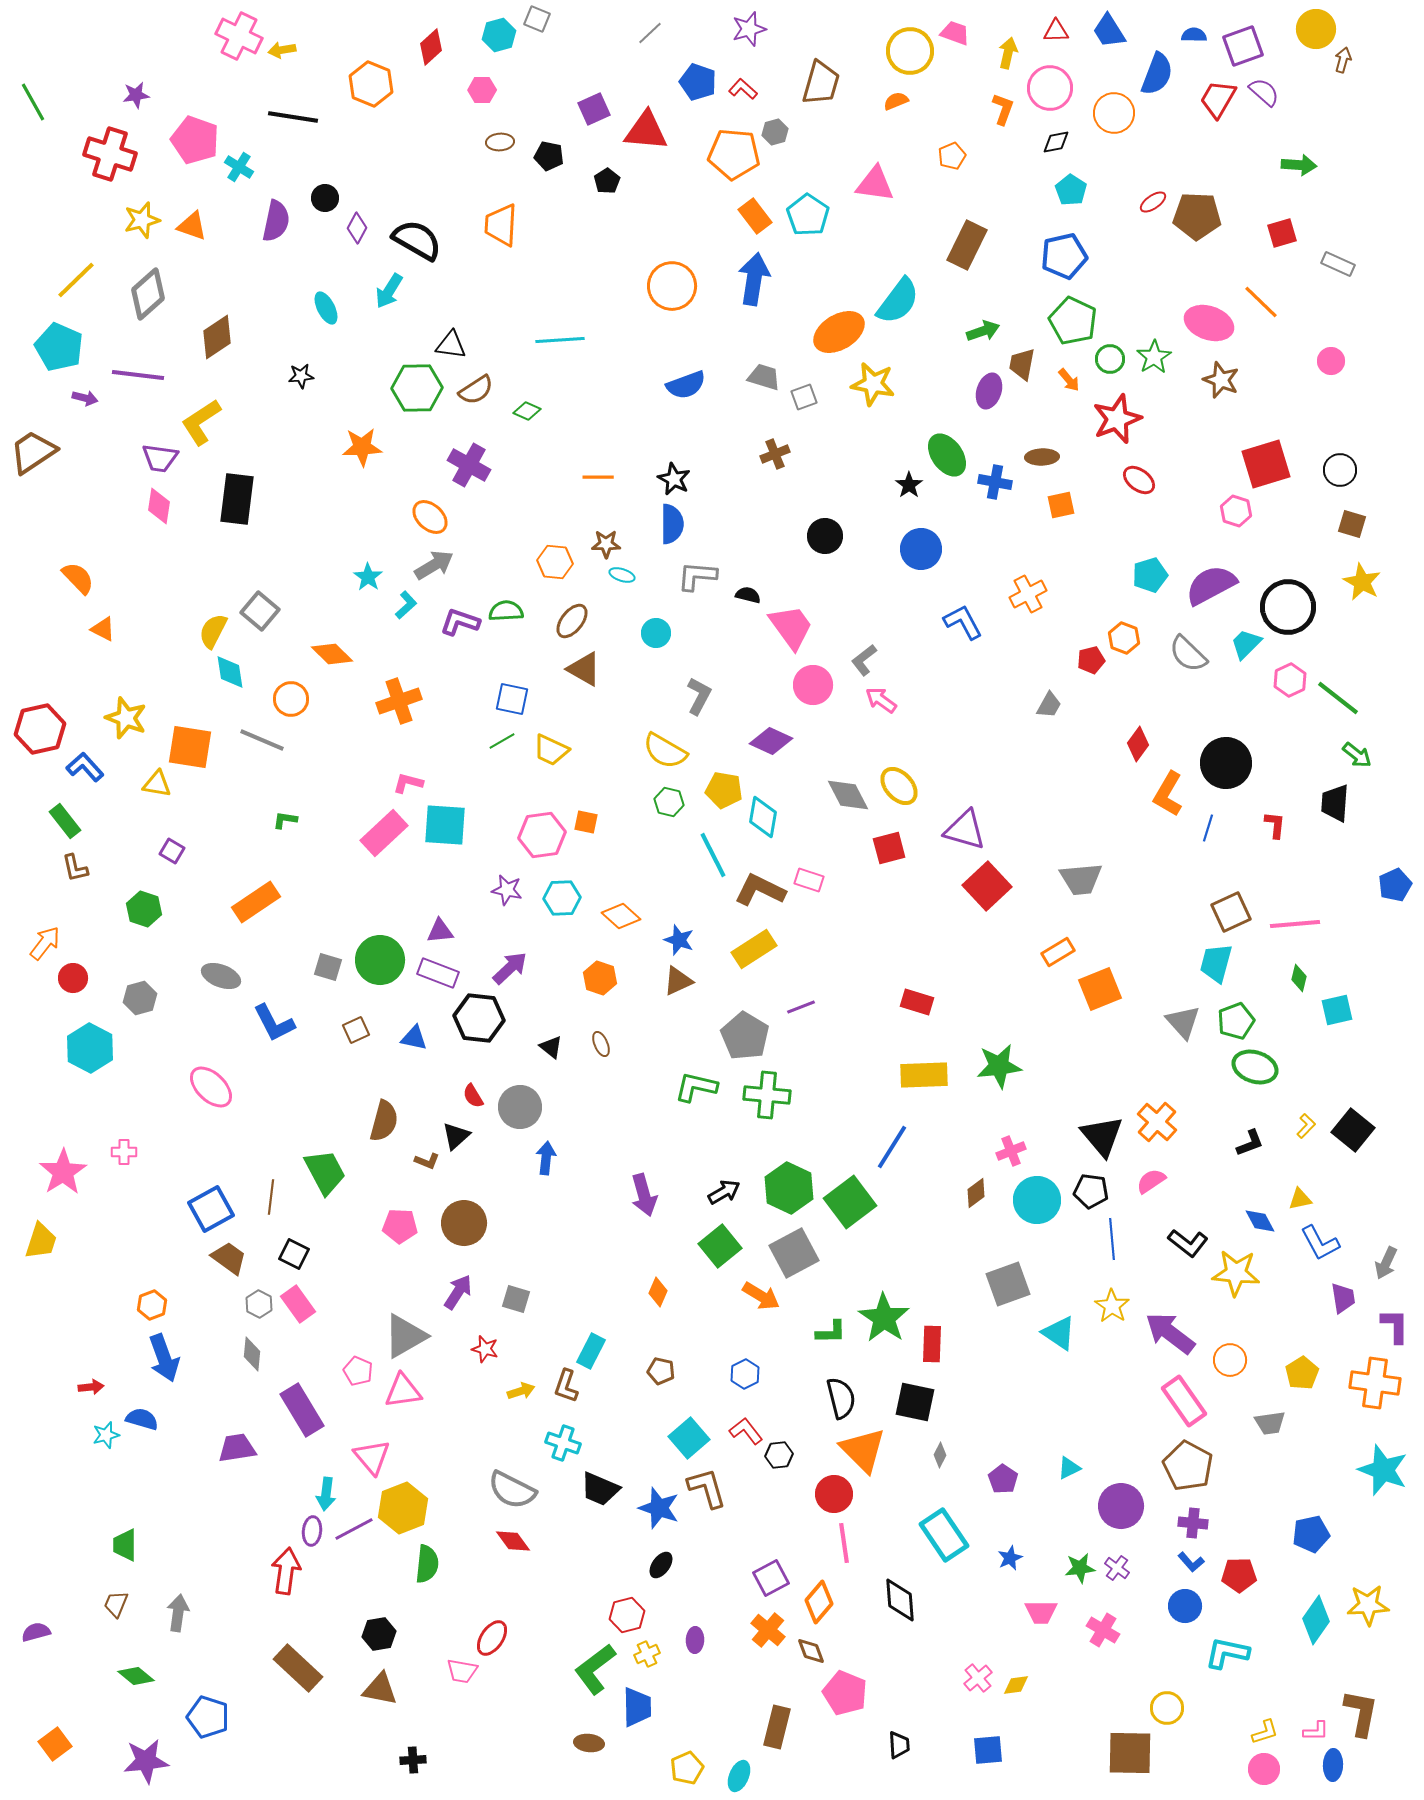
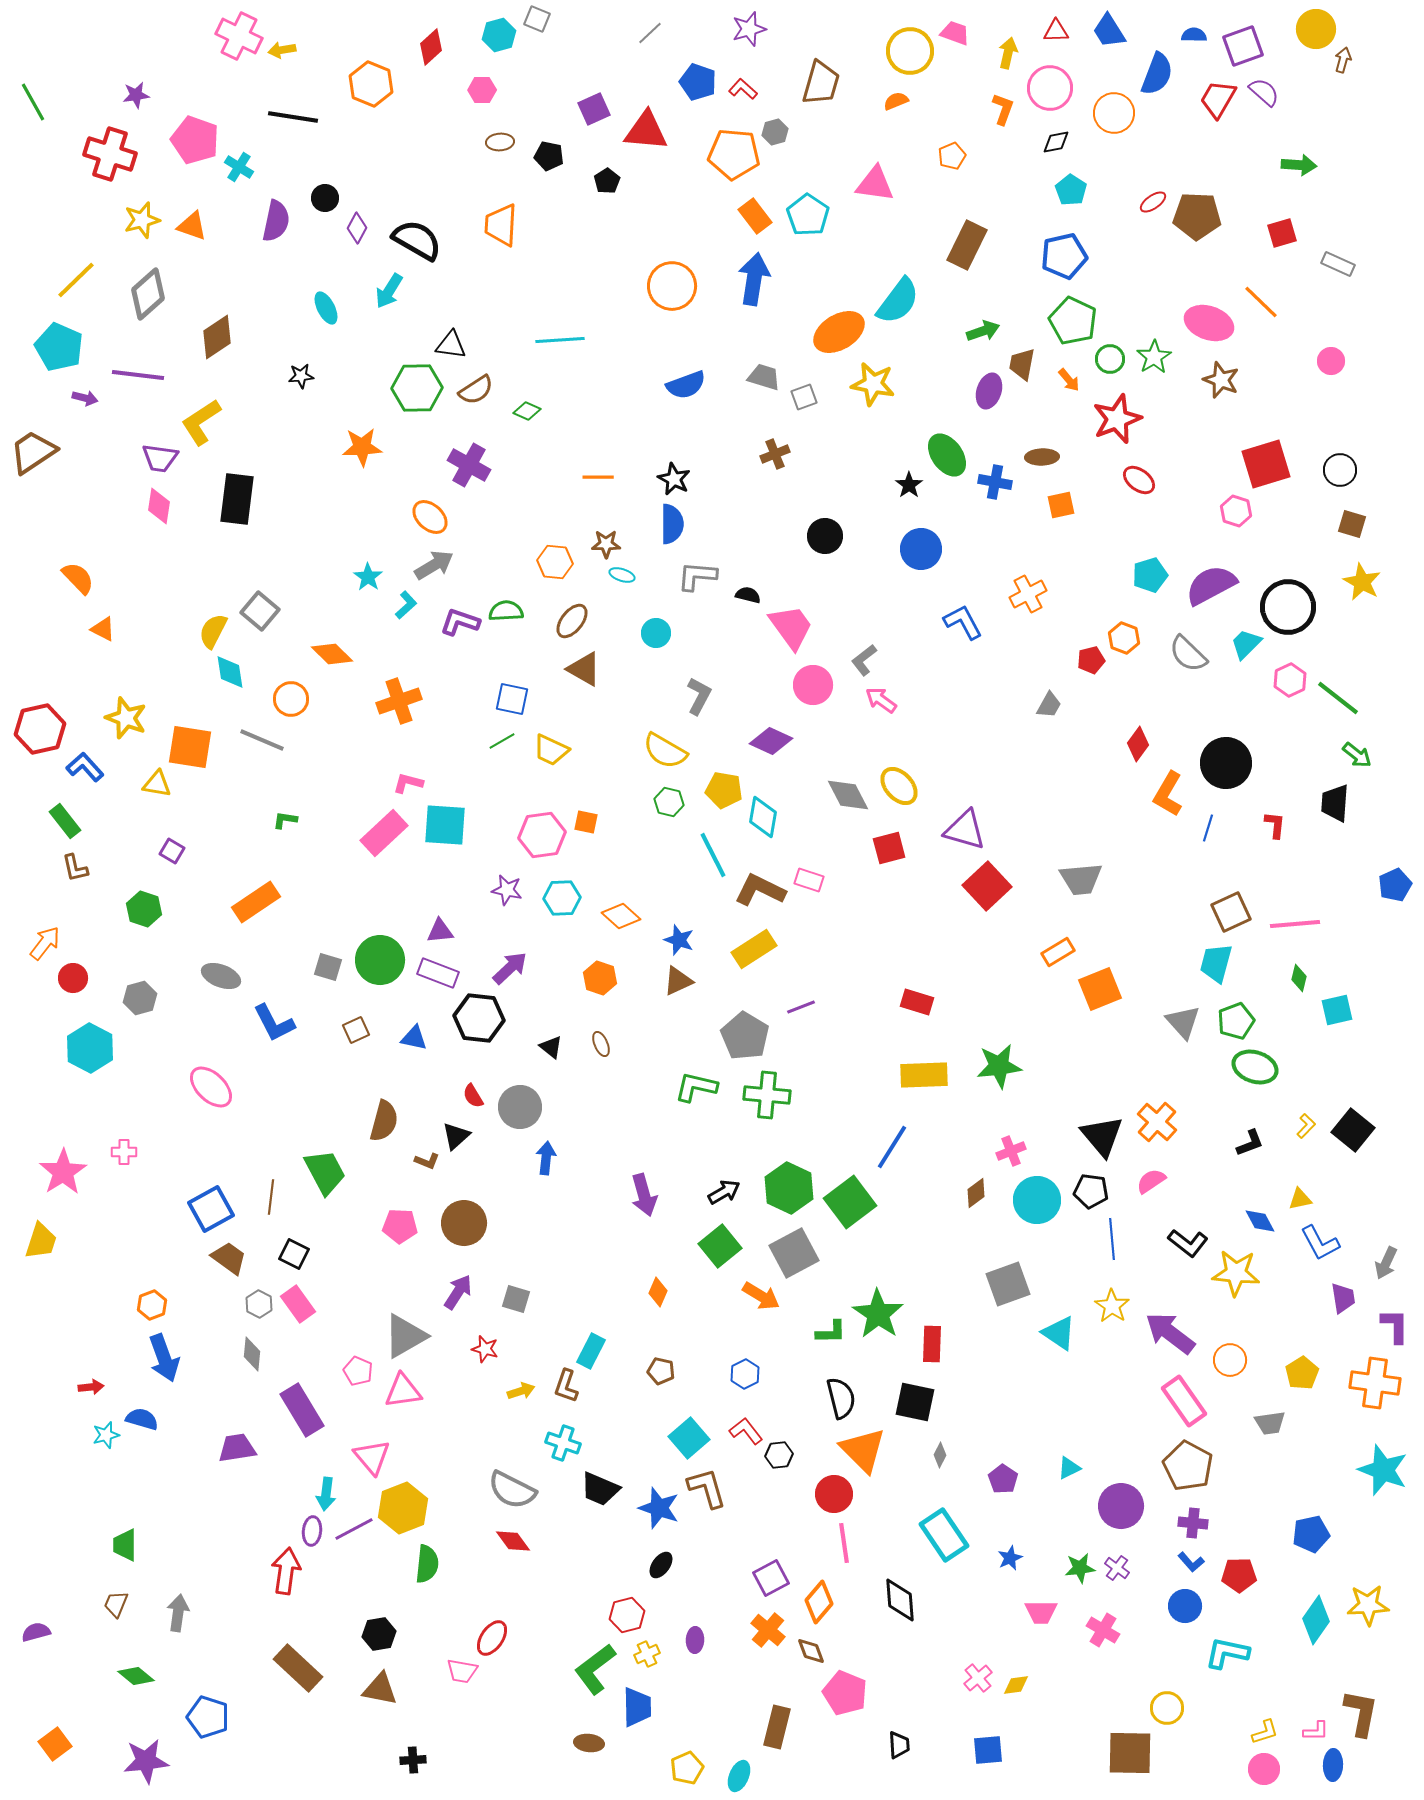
green star at (884, 1318): moved 6 px left, 4 px up
